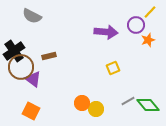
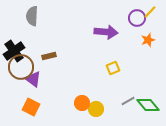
gray semicircle: rotated 66 degrees clockwise
purple circle: moved 1 px right, 7 px up
orange square: moved 4 px up
